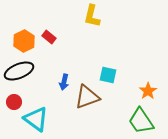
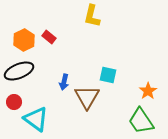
orange hexagon: moved 1 px up
brown triangle: rotated 40 degrees counterclockwise
